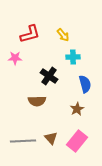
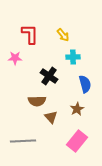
red L-shape: rotated 75 degrees counterclockwise
brown triangle: moved 21 px up
